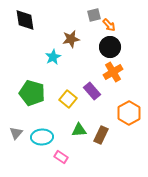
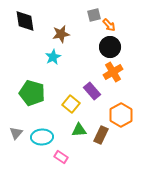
black diamond: moved 1 px down
brown star: moved 10 px left, 5 px up
yellow square: moved 3 px right, 5 px down
orange hexagon: moved 8 px left, 2 px down
